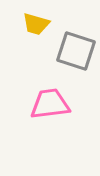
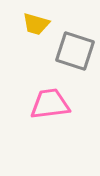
gray square: moved 1 px left
